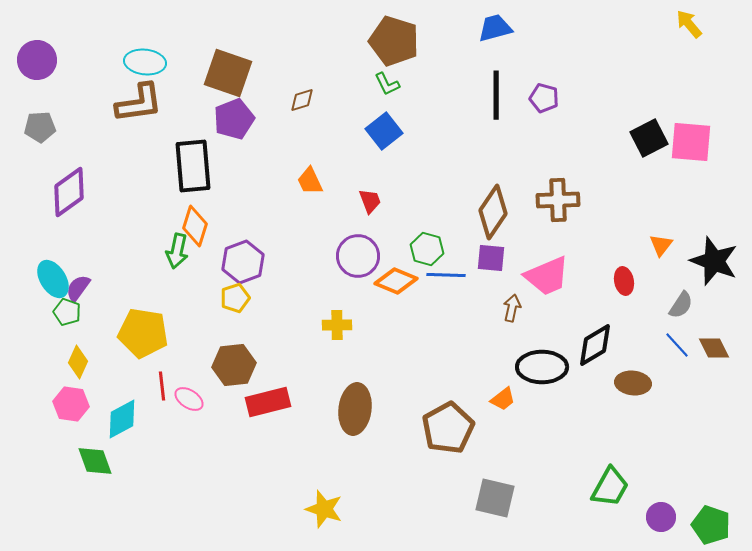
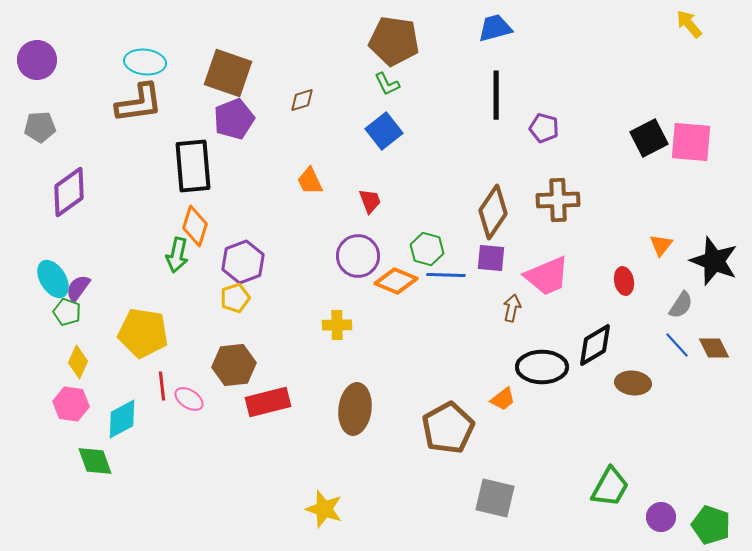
brown pentagon at (394, 41): rotated 9 degrees counterclockwise
purple pentagon at (544, 98): moved 30 px down
green arrow at (177, 251): moved 4 px down
